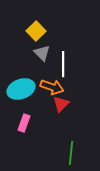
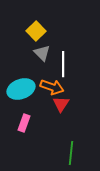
red triangle: rotated 12 degrees counterclockwise
